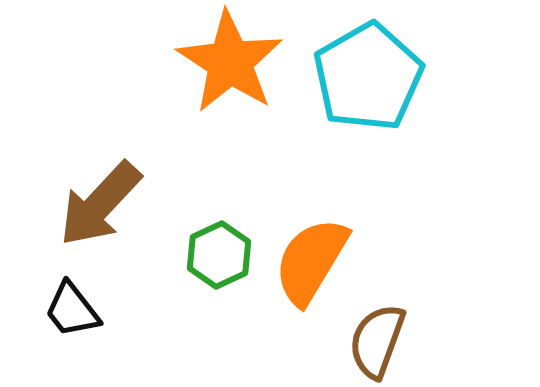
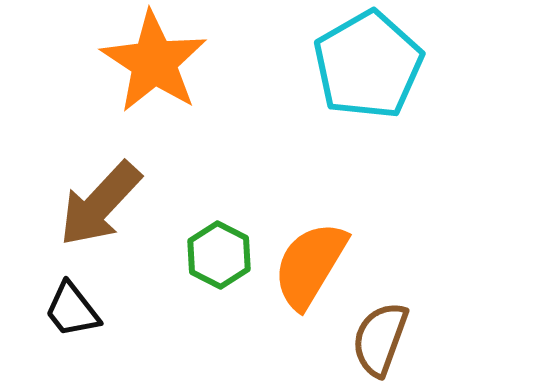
orange star: moved 76 px left
cyan pentagon: moved 12 px up
green hexagon: rotated 8 degrees counterclockwise
orange semicircle: moved 1 px left, 4 px down
brown semicircle: moved 3 px right, 2 px up
